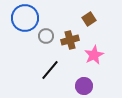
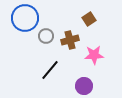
pink star: rotated 24 degrees clockwise
